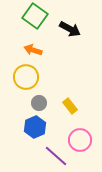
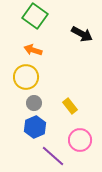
black arrow: moved 12 px right, 5 px down
gray circle: moved 5 px left
purple line: moved 3 px left
